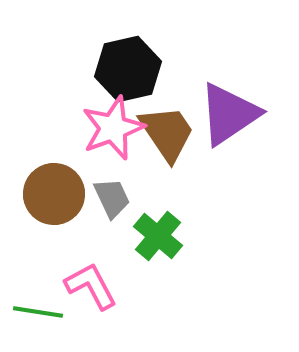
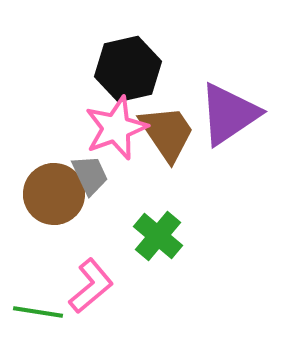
pink star: moved 3 px right
gray trapezoid: moved 22 px left, 23 px up
pink L-shape: rotated 78 degrees clockwise
